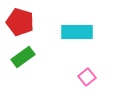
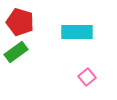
green rectangle: moved 7 px left, 5 px up
